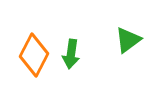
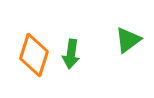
orange diamond: rotated 9 degrees counterclockwise
